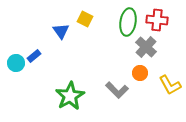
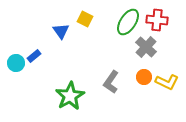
green ellipse: rotated 24 degrees clockwise
orange circle: moved 4 px right, 4 px down
yellow L-shape: moved 3 px left, 3 px up; rotated 35 degrees counterclockwise
gray L-shape: moved 6 px left, 8 px up; rotated 80 degrees clockwise
